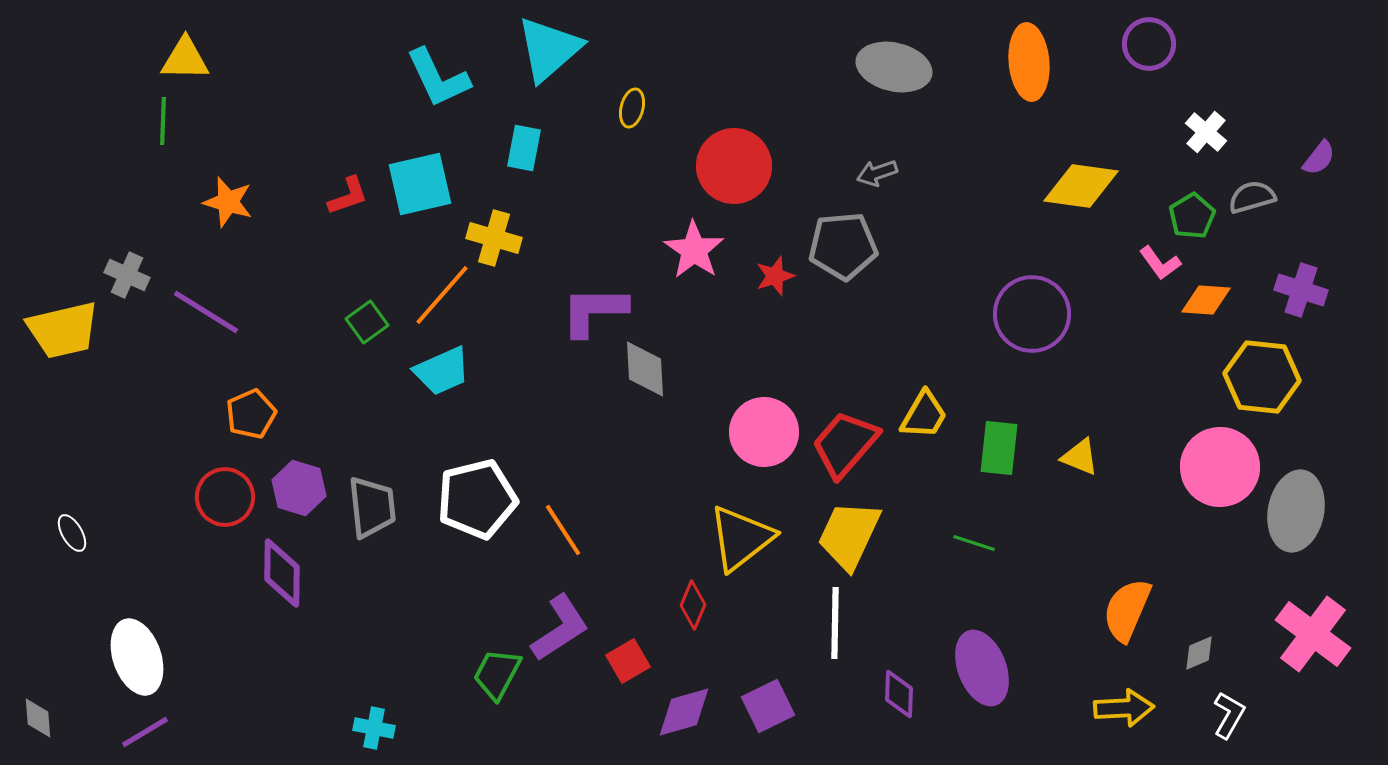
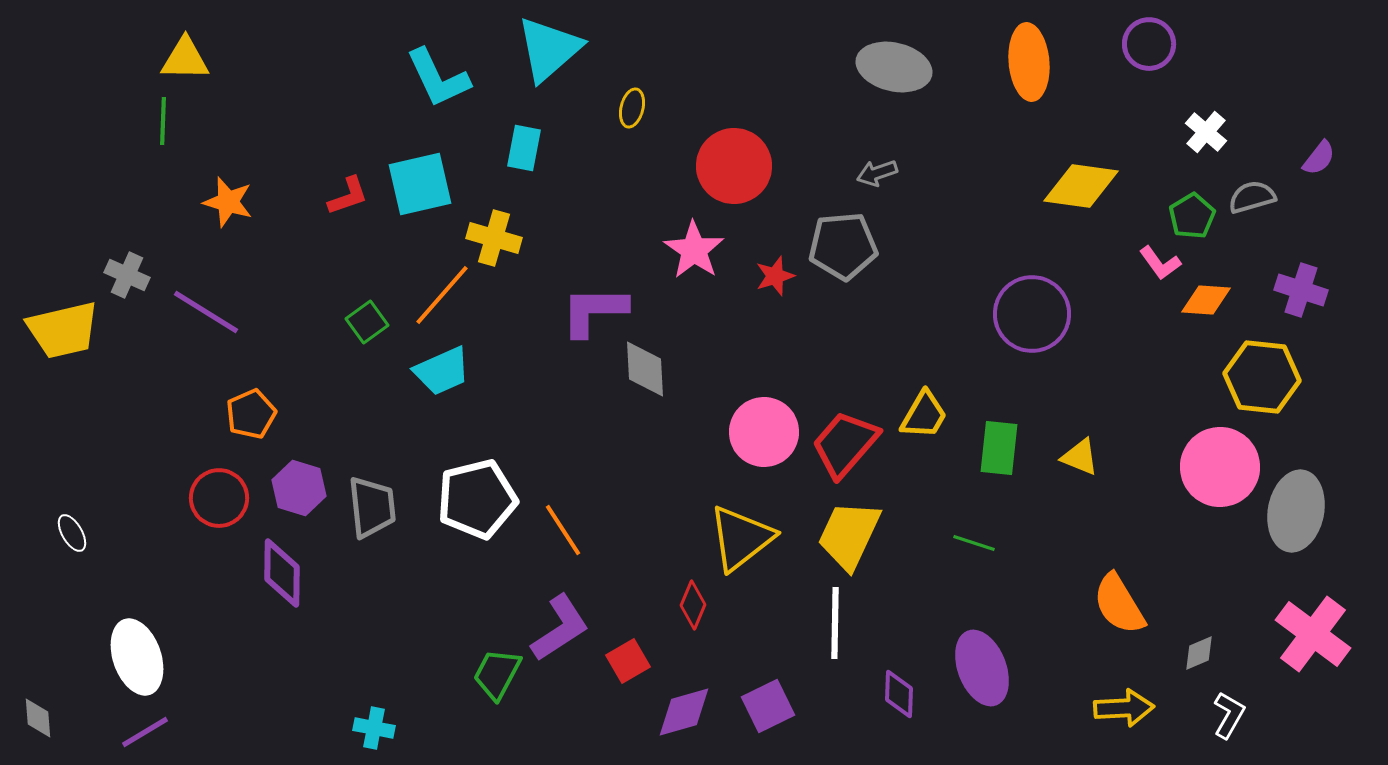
red circle at (225, 497): moved 6 px left, 1 px down
orange semicircle at (1127, 610): moved 8 px left, 6 px up; rotated 54 degrees counterclockwise
